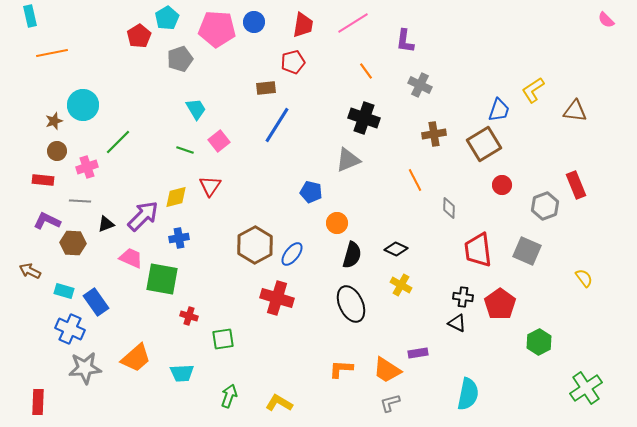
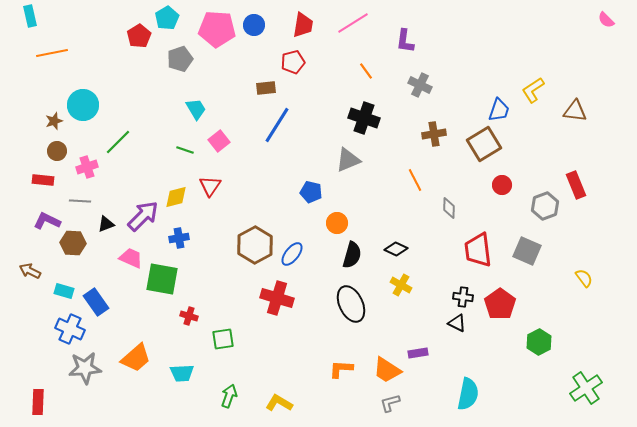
blue circle at (254, 22): moved 3 px down
